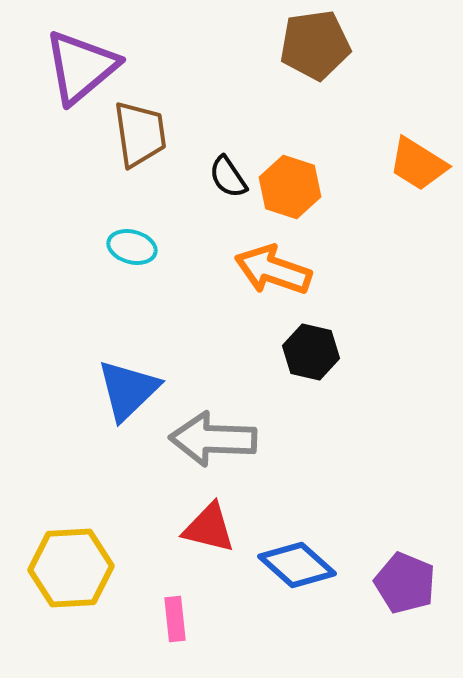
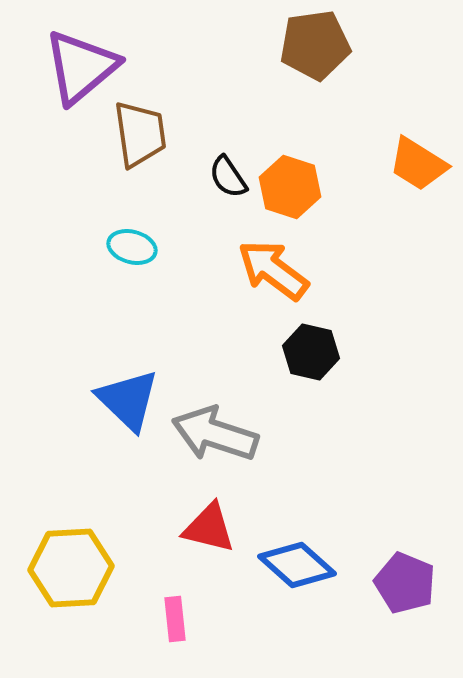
orange arrow: rotated 18 degrees clockwise
blue triangle: moved 10 px down; rotated 32 degrees counterclockwise
gray arrow: moved 2 px right, 5 px up; rotated 16 degrees clockwise
